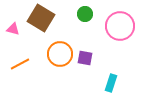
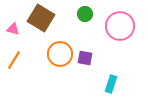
orange line: moved 6 px left, 4 px up; rotated 30 degrees counterclockwise
cyan rectangle: moved 1 px down
